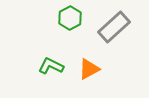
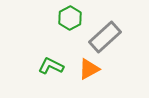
gray rectangle: moved 9 px left, 10 px down
